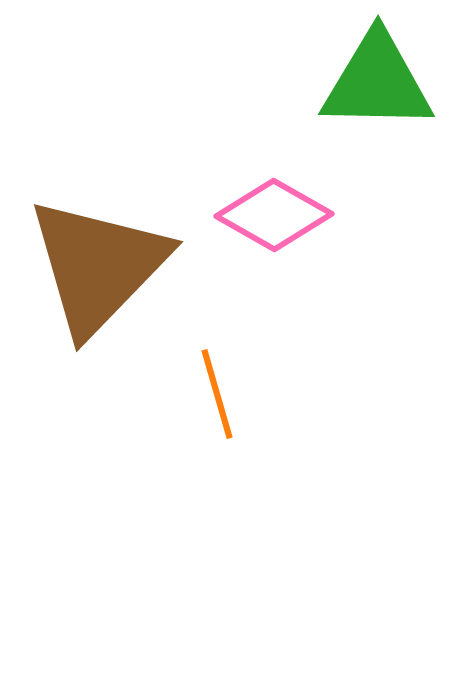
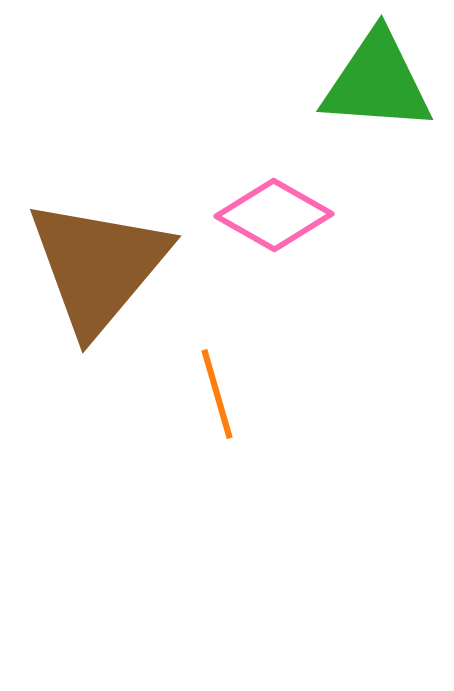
green triangle: rotated 3 degrees clockwise
brown triangle: rotated 4 degrees counterclockwise
